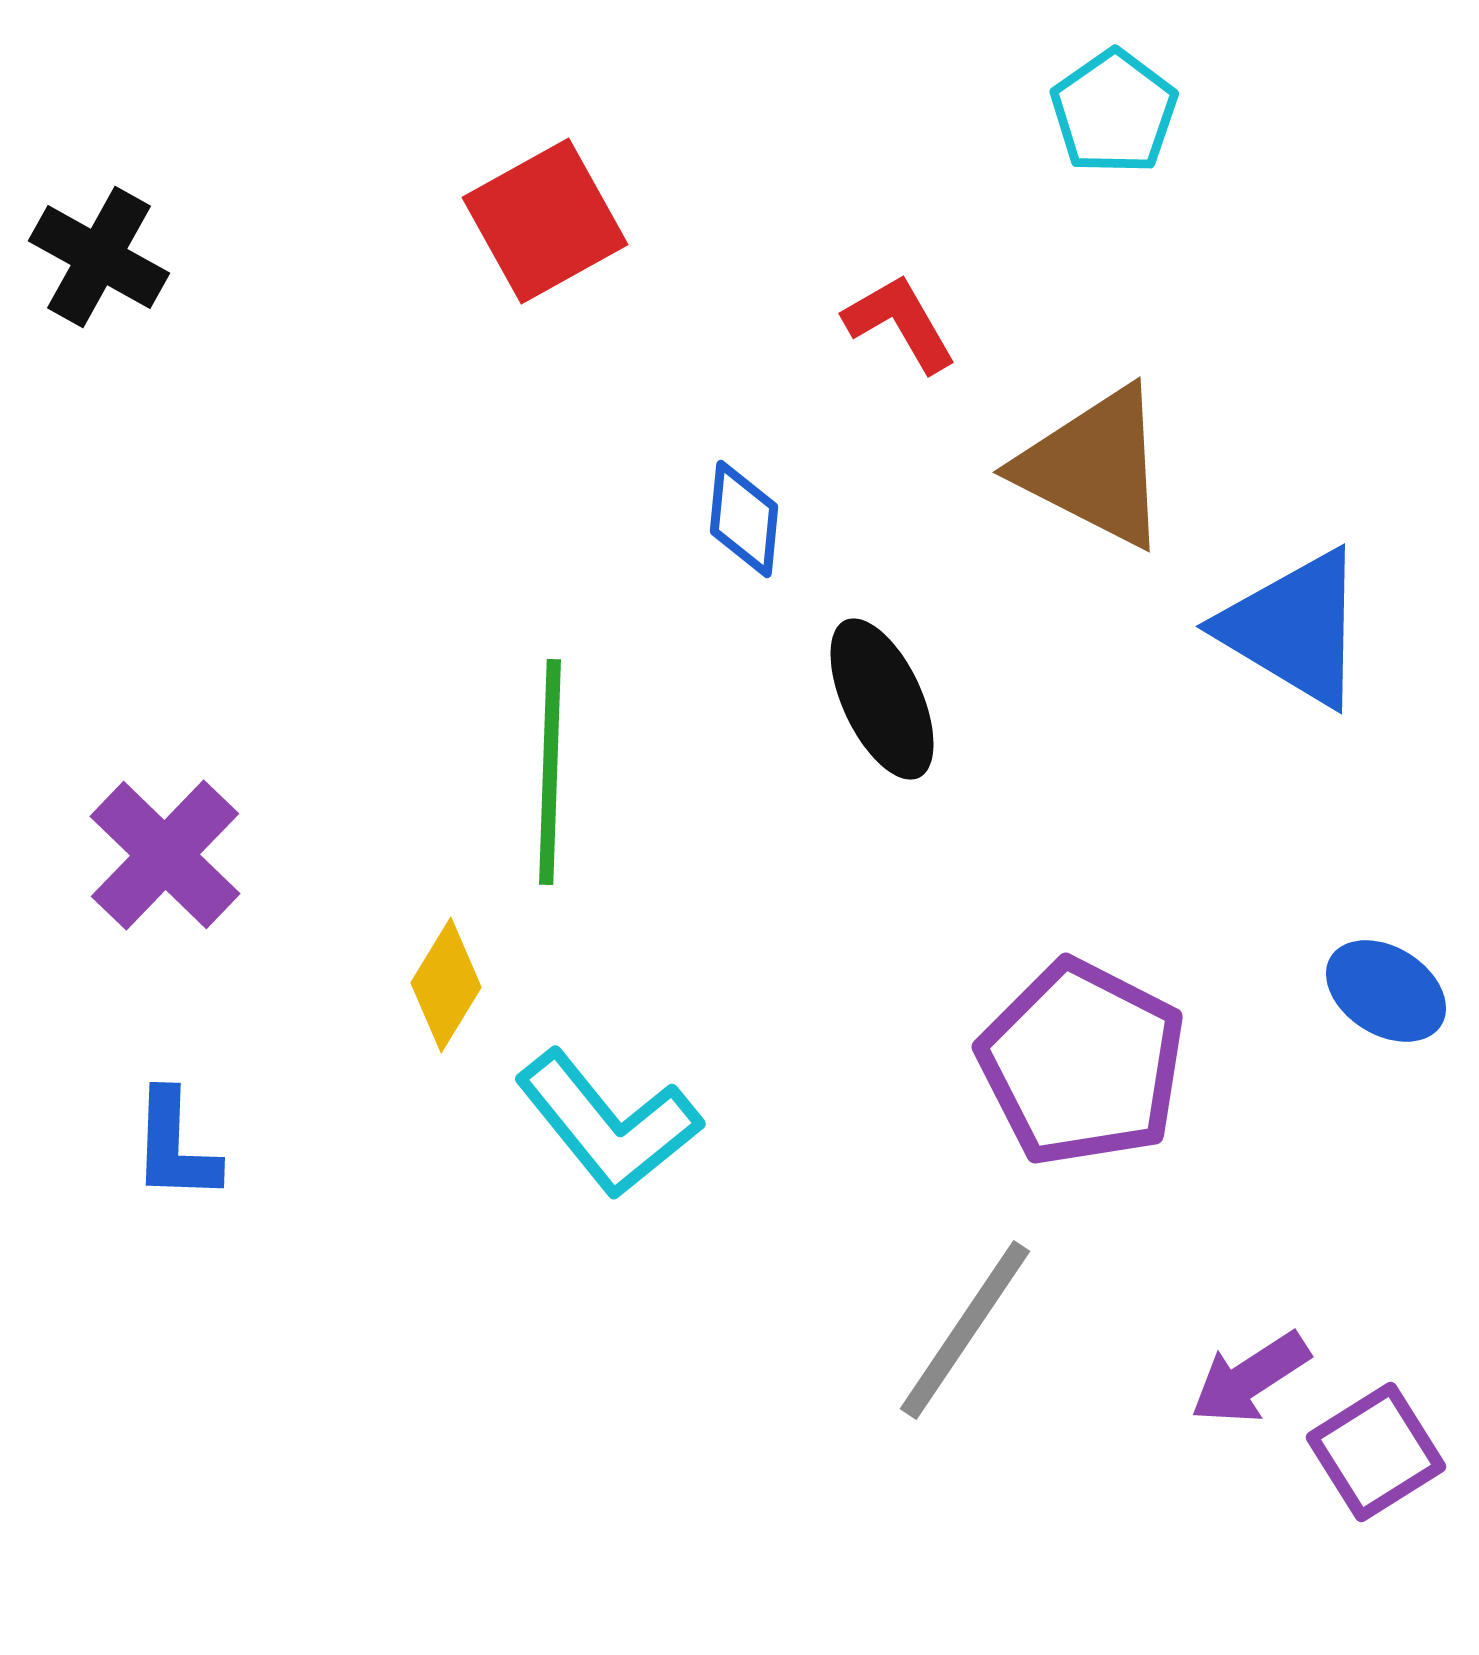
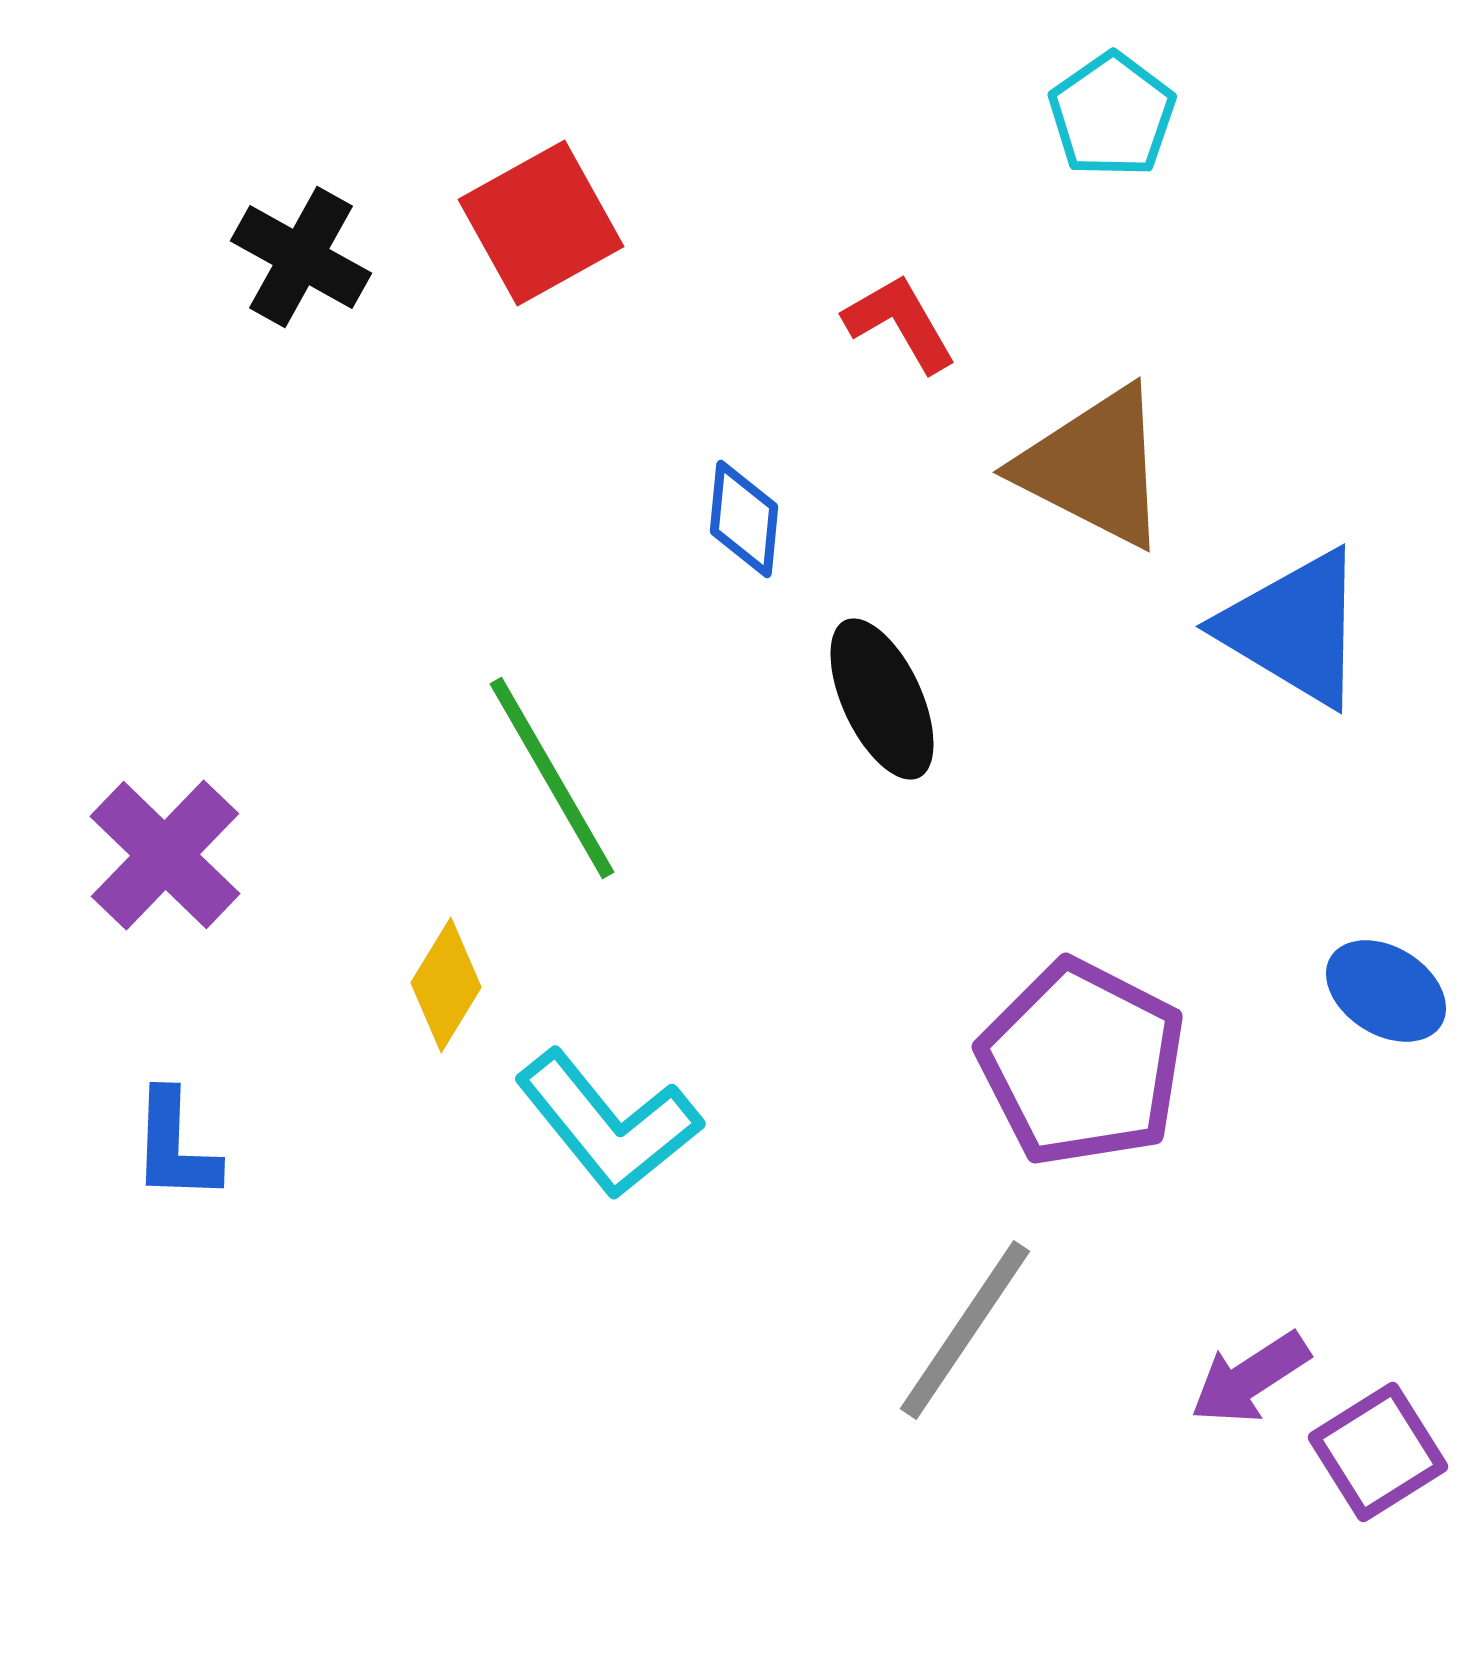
cyan pentagon: moved 2 px left, 3 px down
red square: moved 4 px left, 2 px down
black cross: moved 202 px right
green line: moved 2 px right, 6 px down; rotated 32 degrees counterclockwise
purple square: moved 2 px right
